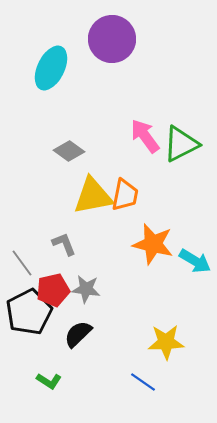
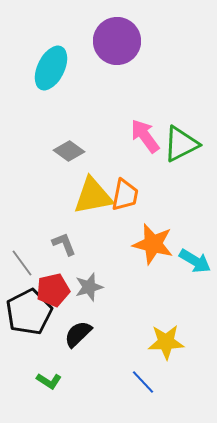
purple circle: moved 5 px right, 2 px down
gray star: moved 3 px right, 2 px up; rotated 24 degrees counterclockwise
blue line: rotated 12 degrees clockwise
